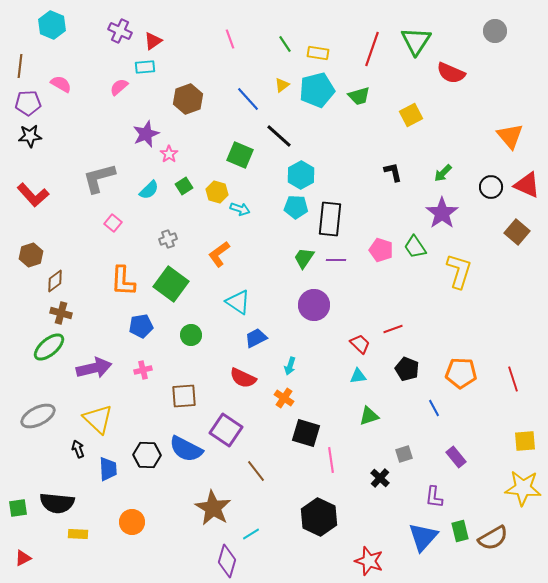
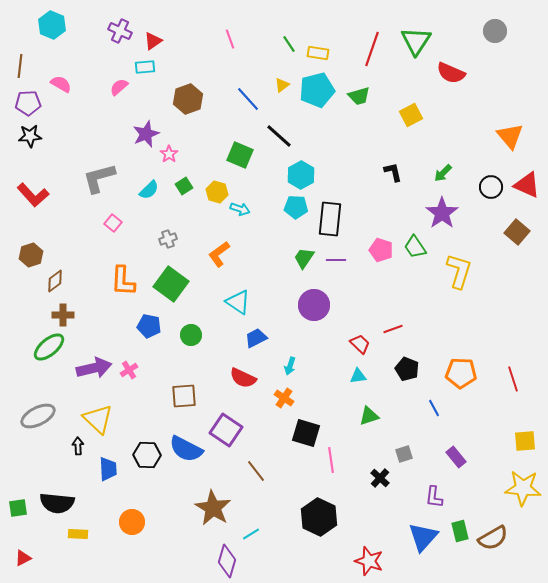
green line at (285, 44): moved 4 px right
brown cross at (61, 313): moved 2 px right, 2 px down; rotated 15 degrees counterclockwise
blue pentagon at (141, 326): moved 8 px right; rotated 20 degrees clockwise
pink cross at (143, 370): moved 14 px left; rotated 18 degrees counterclockwise
black arrow at (78, 449): moved 3 px up; rotated 18 degrees clockwise
